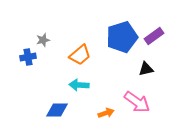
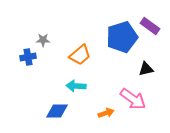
purple rectangle: moved 4 px left, 10 px up; rotated 72 degrees clockwise
gray star: rotated 16 degrees clockwise
cyan arrow: moved 3 px left, 1 px down
pink arrow: moved 4 px left, 3 px up
blue diamond: moved 1 px down
